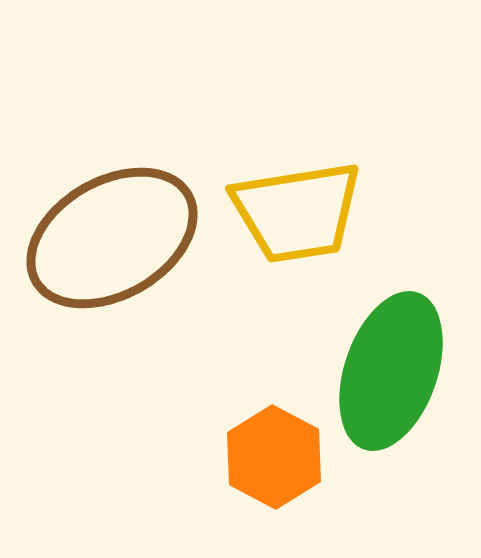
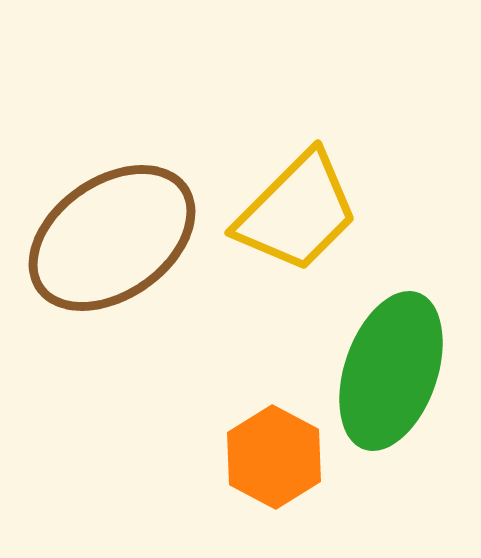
yellow trapezoid: rotated 36 degrees counterclockwise
brown ellipse: rotated 5 degrees counterclockwise
